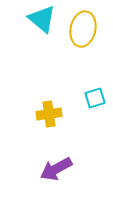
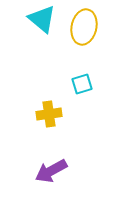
yellow ellipse: moved 1 px right, 2 px up
cyan square: moved 13 px left, 14 px up
purple arrow: moved 5 px left, 2 px down
